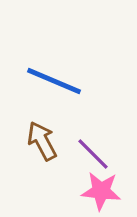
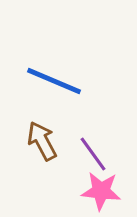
purple line: rotated 9 degrees clockwise
